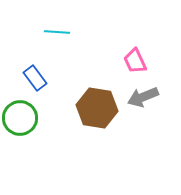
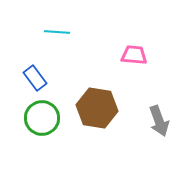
pink trapezoid: moved 1 px left, 6 px up; rotated 120 degrees clockwise
gray arrow: moved 16 px right, 24 px down; rotated 88 degrees counterclockwise
green circle: moved 22 px right
